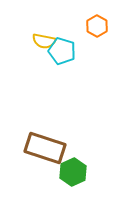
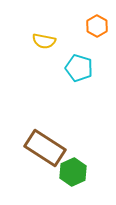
cyan pentagon: moved 17 px right, 17 px down
brown rectangle: rotated 15 degrees clockwise
